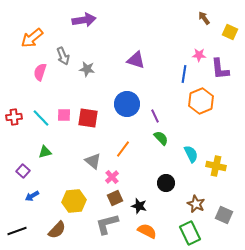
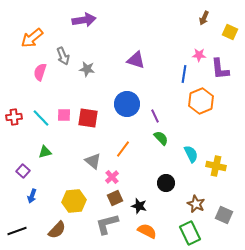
brown arrow: rotated 120 degrees counterclockwise
blue arrow: rotated 40 degrees counterclockwise
